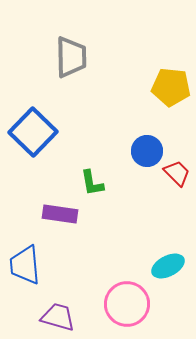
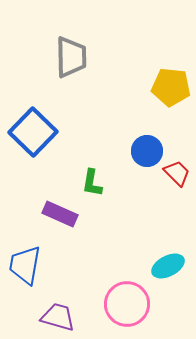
green L-shape: rotated 20 degrees clockwise
purple rectangle: rotated 16 degrees clockwise
blue trapezoid: rotated 15 degrees clockwise
